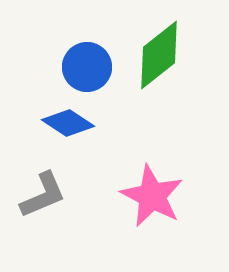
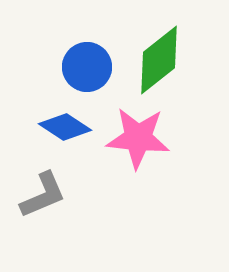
green diamond: moved 5 px down
blue diamond: moved 3 px left, 4 px down
pink star: moved 14 px left, 58 px up; rotated 22 degrees counterclockwise
